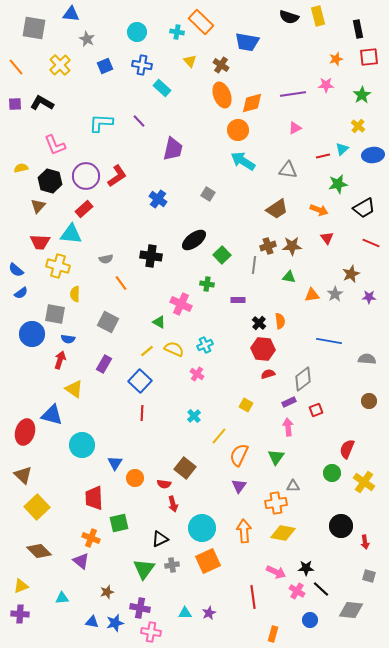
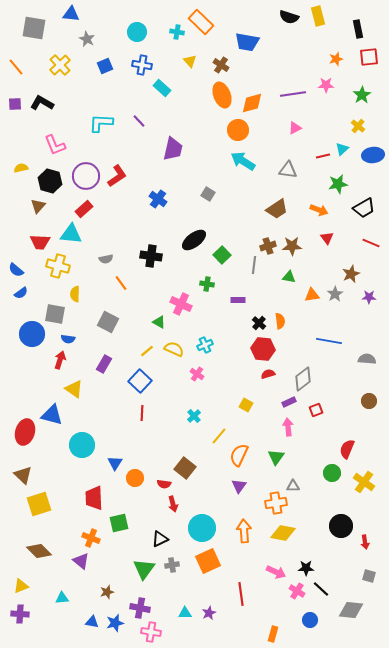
yellow square at (37, 507): moved 2 px right, 3 px up; rotated 25 degrees clockwise
red line at (253, 597): moved 12 px left, 3 px up
